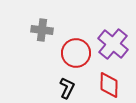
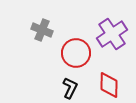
gray cross: rotated 15 degrees clockwise
purple cross: moved 1 px left, 10 px up; rotated 16 degrees clockwise
black L-shape: moved 3 px right
